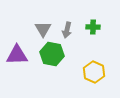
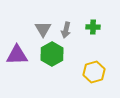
gray arrow: moved 1 px left
green hexagon: rotated 20 degrees clockwise
yellow hexagon: rotated 20 degrees clockwise
